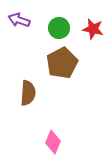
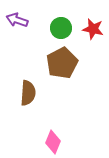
purple arrow: moved 2 px left
green circle: moved 2 px right
